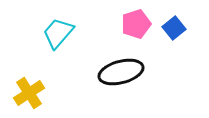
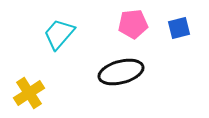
pink pentagon: moved 3 px left; rotated 12 degrees clockwise
blue square: moved 5 px right; rotated 25 degrees clockwise
cyan trapezoid: moved 1 px right, 1 px down
